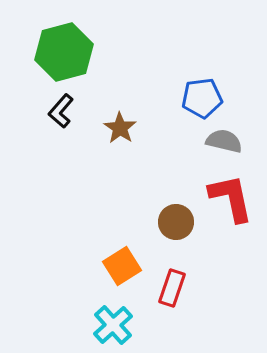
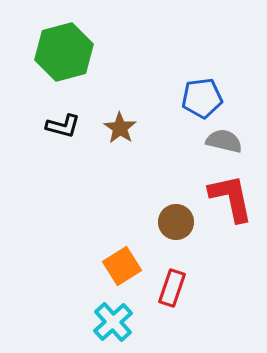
black L-shape: moved 2 px right, 15 px down; rotated 116 degrees counterclockwise
cyan cross: moved 3 px up
